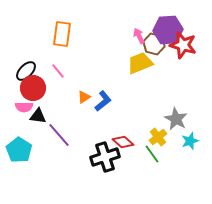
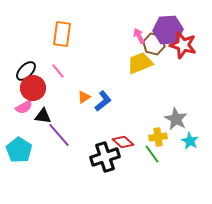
pink semicircle: rotated 30 degrees counterclockwise
black triangle: moved 5 px right
yellow cross: rotated 30 degrees clockwise
cyan star: rotated 24 degrees counterclockwise
